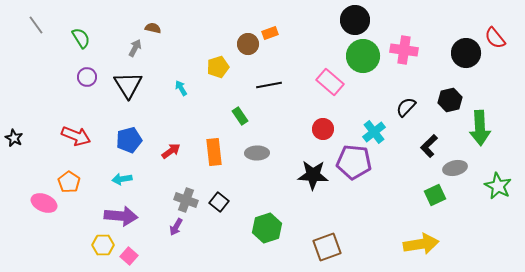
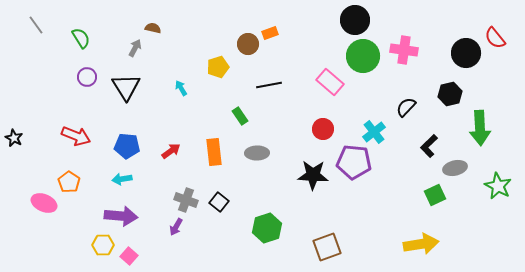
black triangle at (128, 85): moved 2 px left, 2 px down
black hexagon at (450, 100): moved 6 px up
blue pentagon at (129, 140): moved 2 px left, 6 px down; rotated 20 degrees clockwise
